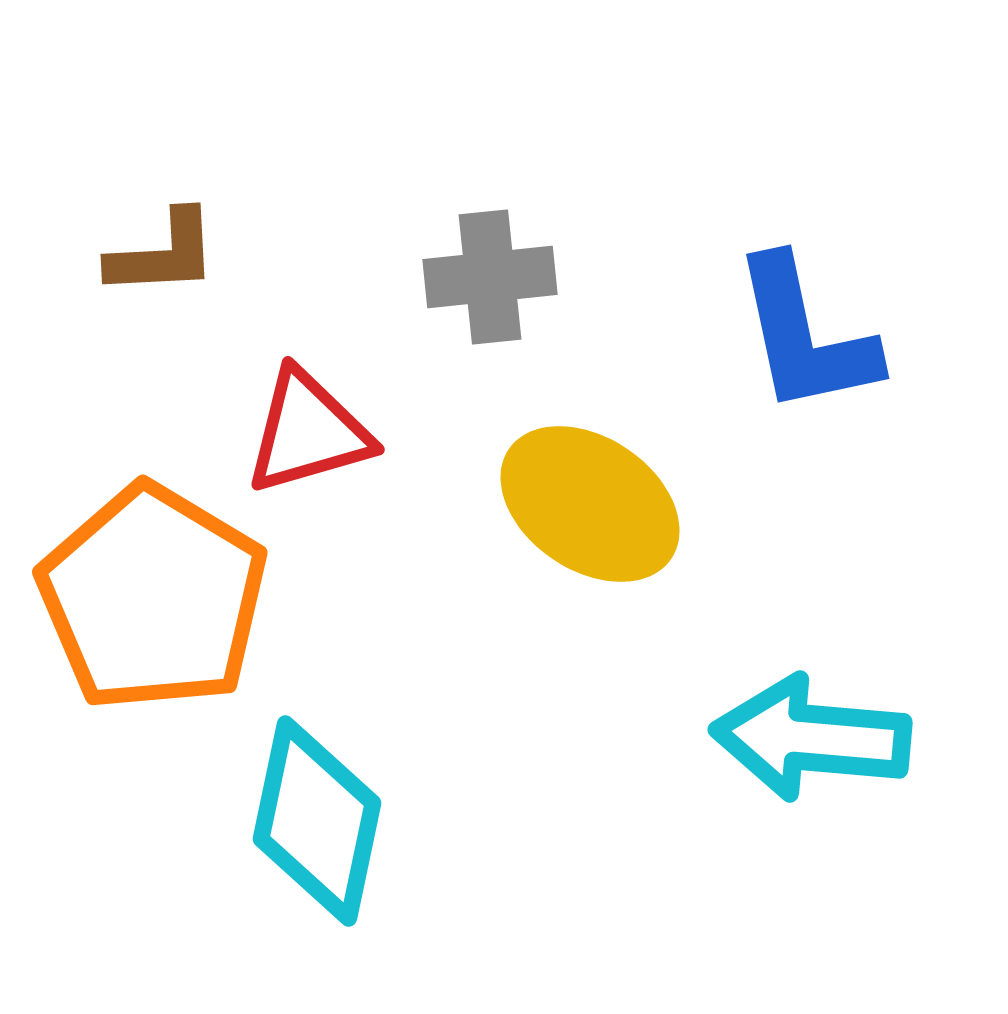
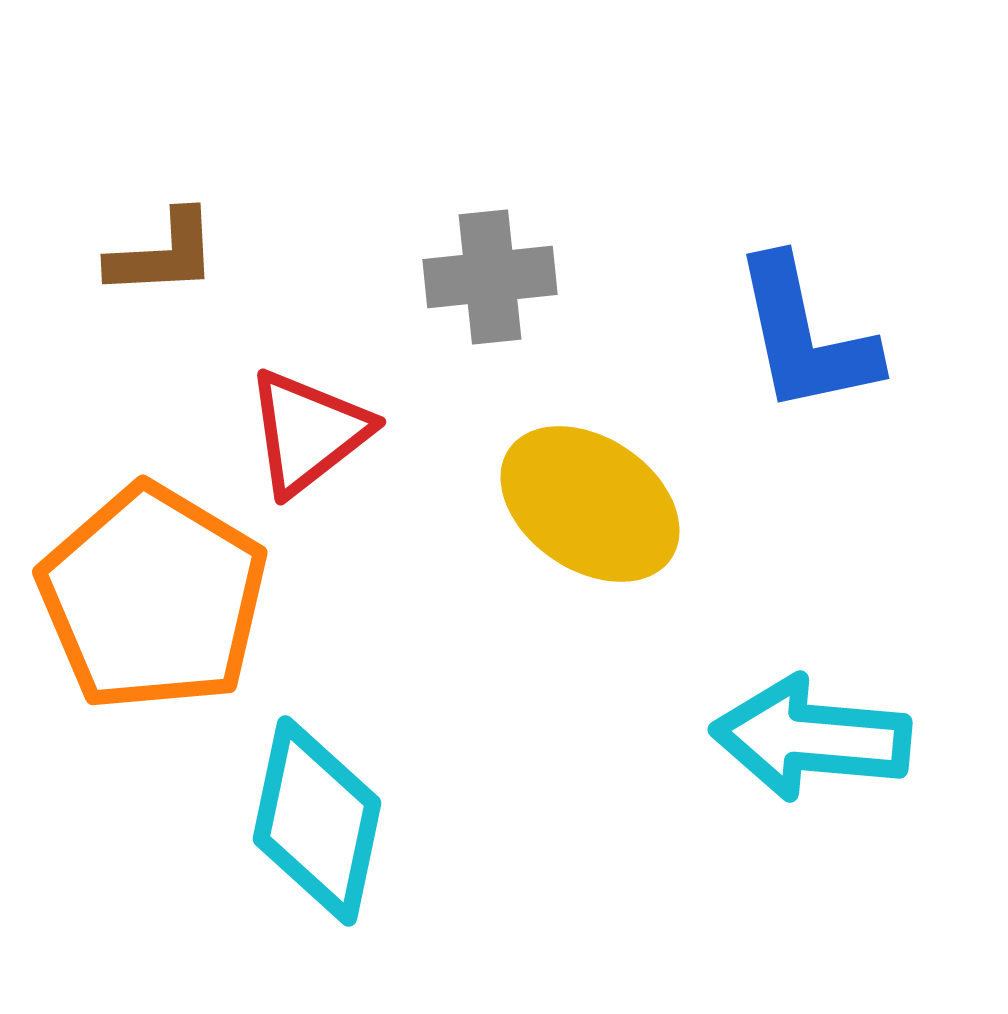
red triangle: rotated 22 degrees counterclockwise
